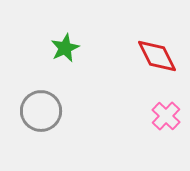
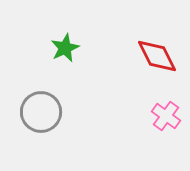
gray circle: moved 1 px down
pink cross: rotated 8 degrees counterclockwise
